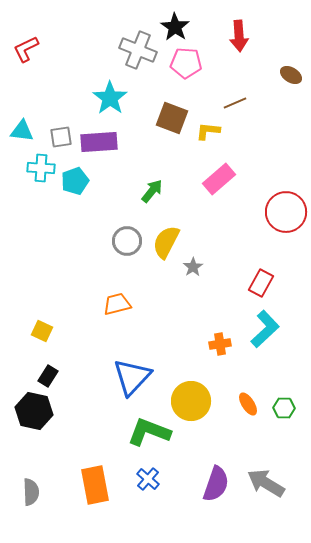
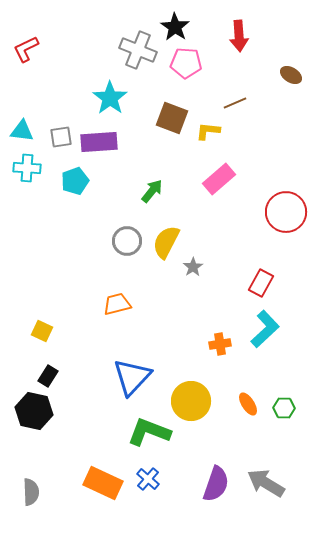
cyan cross: moved 14 px left
orange rectangle: moved 8 px right, 2 px up; rotated 54 degrees counterclockwise
